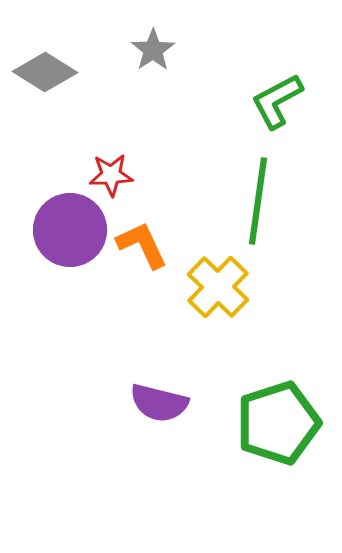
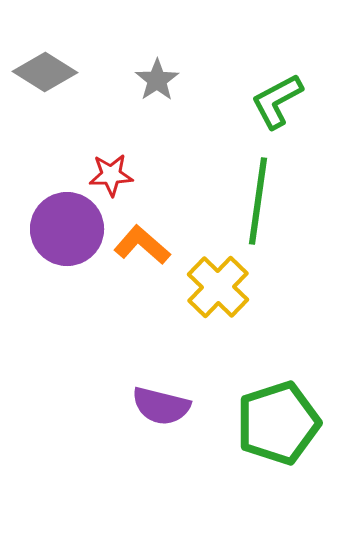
gray star: moved 4 px right, 30 px down
purple circle: moved 3 px left, 1 px up
orange L-shape: rotated 24 degrees counterclockwise
purple semicircle: moved 2 px right, 3 px down
